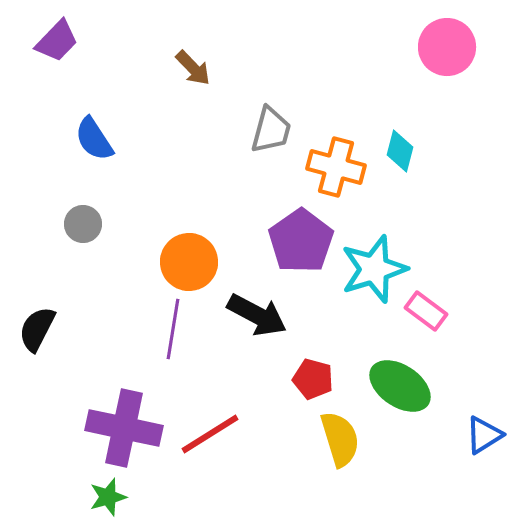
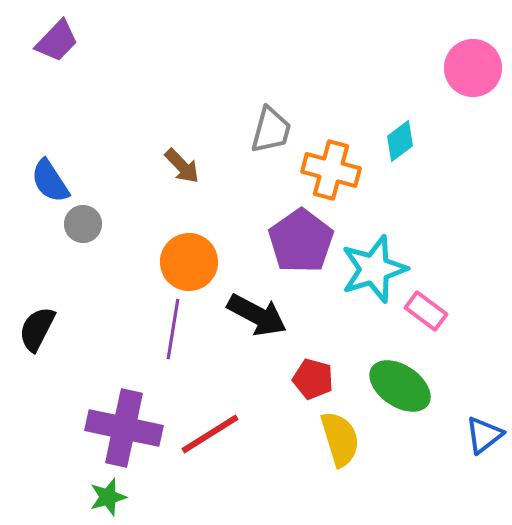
pink circle: moved 26 px right, 21 px down
brown arrow: moved 11 px left, 98 px down
blue semicircle: moved 44 px left, 42 px down
cyan diamond: moved 10 px up; rotated 39 degrees clockwise
orange cross: moved 5 px left, 3 px down
blue triangle: rotated 6 degrees counterclockwise
